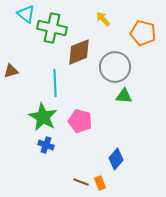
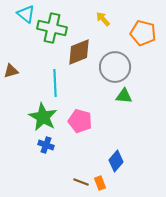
blue diamond: moved 2 px down
